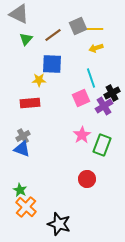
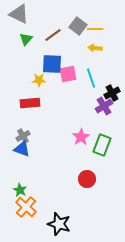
gray square: rotated 30 degrees counterclockwise
yellow arrow: moved 1 px left; rotated 24 degrees clockwise
pink square: moved 13 px left, 24 px up; rotated 12 degrees clockwise
pink star: moved 1 px left, 2 px down
